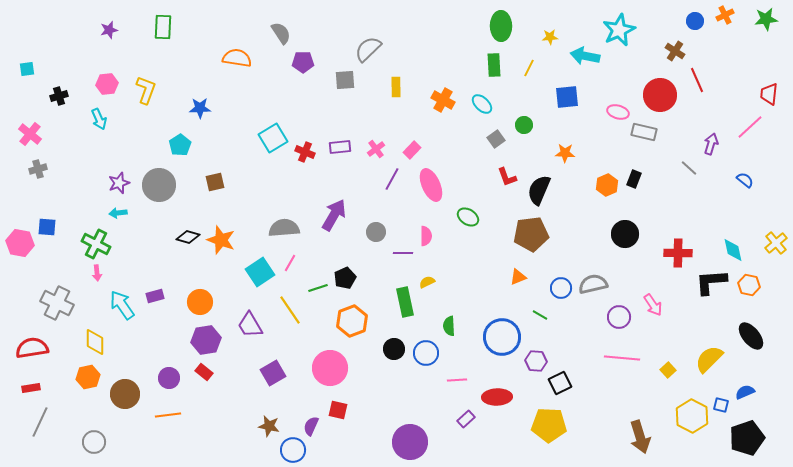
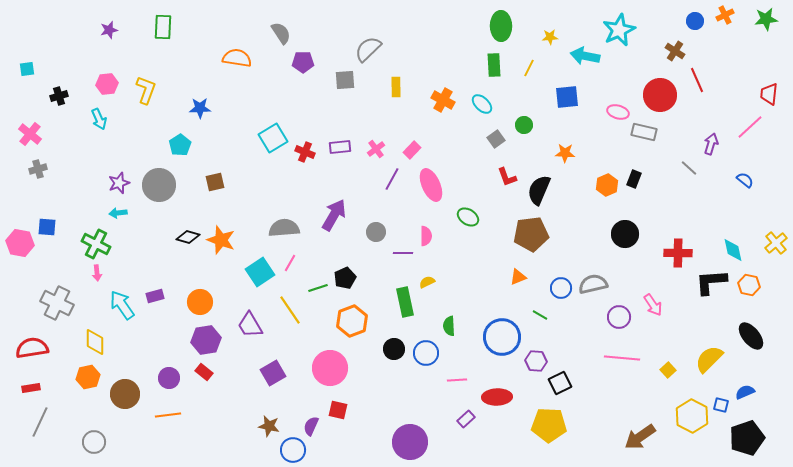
brown arrow at (640, 437): rotated 72 degrees clockwise
